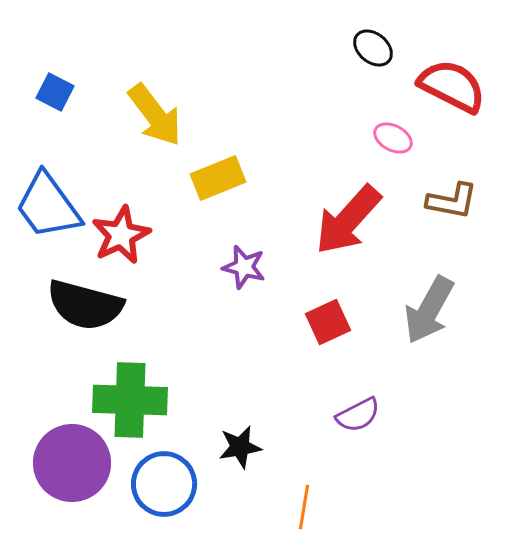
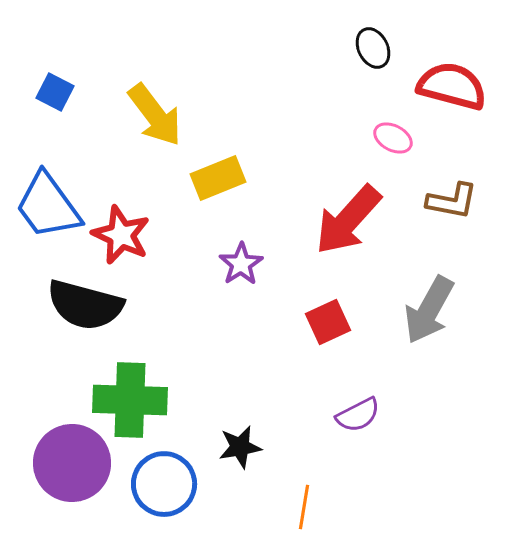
black ellipse: rotated 24 degrees clockwise
red semicircle: rotated 12 degrees counterclockwise
red star: rotated 22 degrees counterclockwise
purple star: moved 3 px left, 3 px up; rotated 24 degrees clockwise
